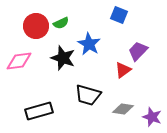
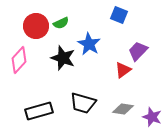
pink diamond: moved 1 px up; rotated 40 degrees counterclockwise
black trapezoid: moved 5 px left, 8 px down
